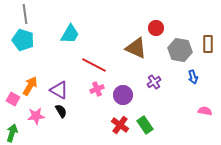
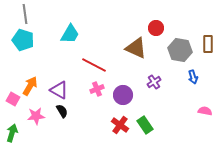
black semicircle: moved 1 px right
